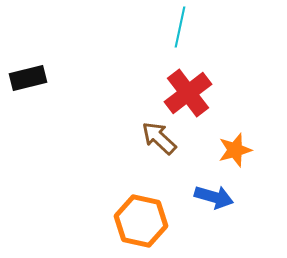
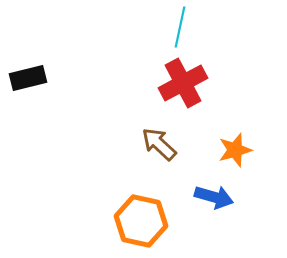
red cross: moved 5 px left, 10 px up; rotated 9 degrees clockwise
brown arrow: moved 6 px down
